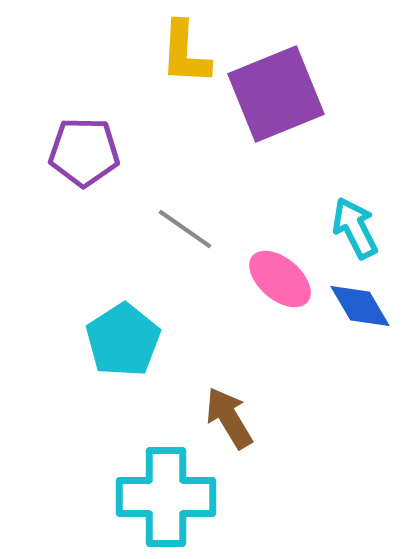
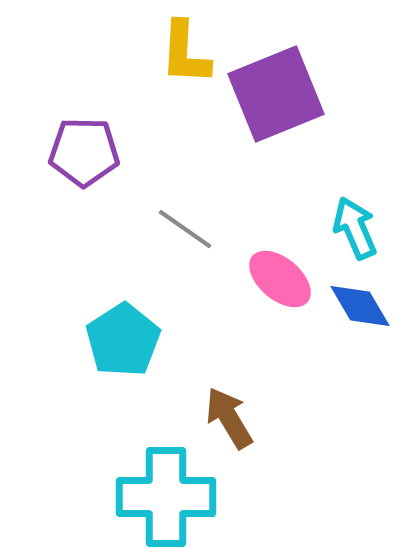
cyan arrow: rotated 4 degrees clockwise
